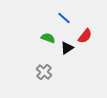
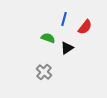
blue line: moved 1 px down; rotated 64 degrees clockwise
red semicircle: moved 9 px up
